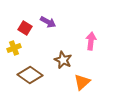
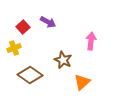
red square: moved 2 px left, 1 px up; rotated 16 degrees clockwise
